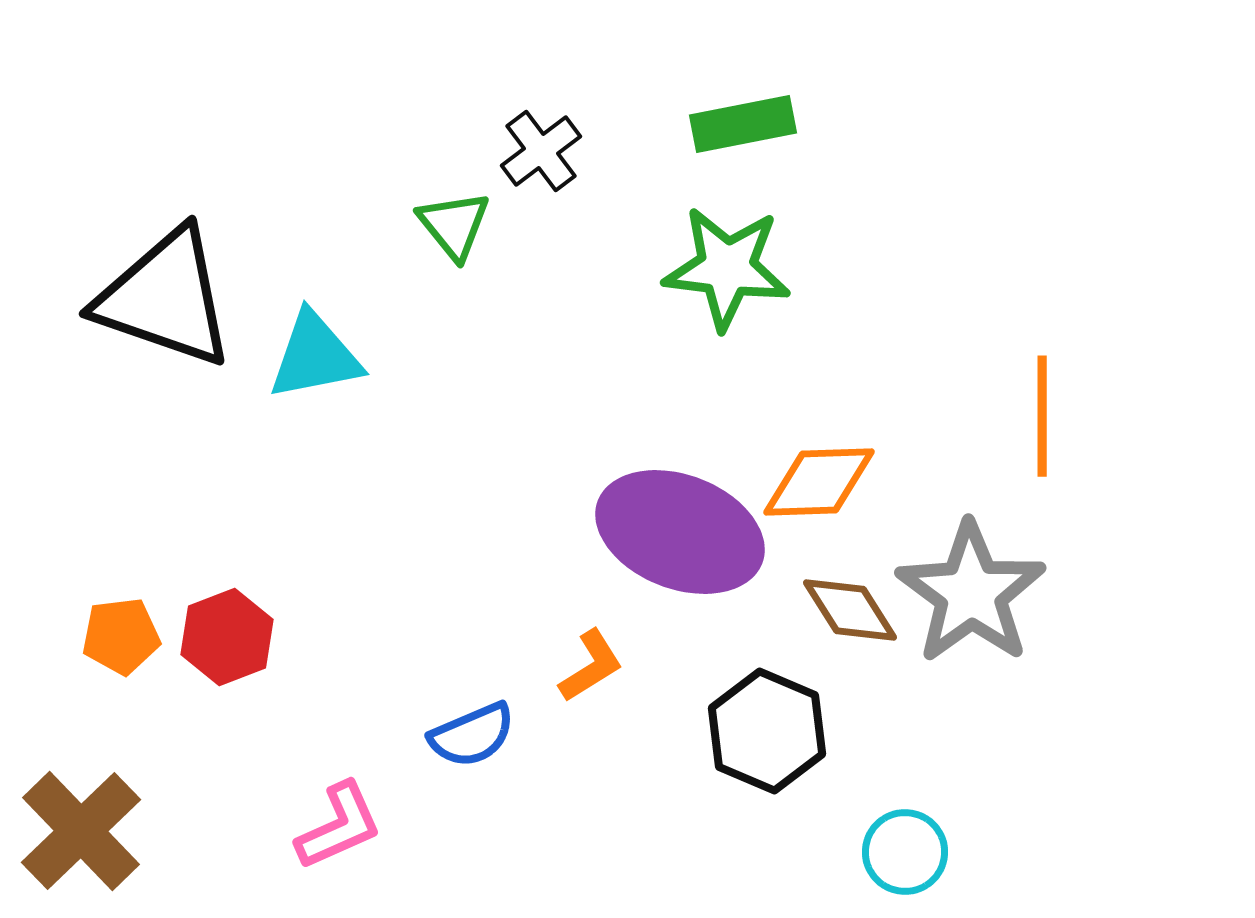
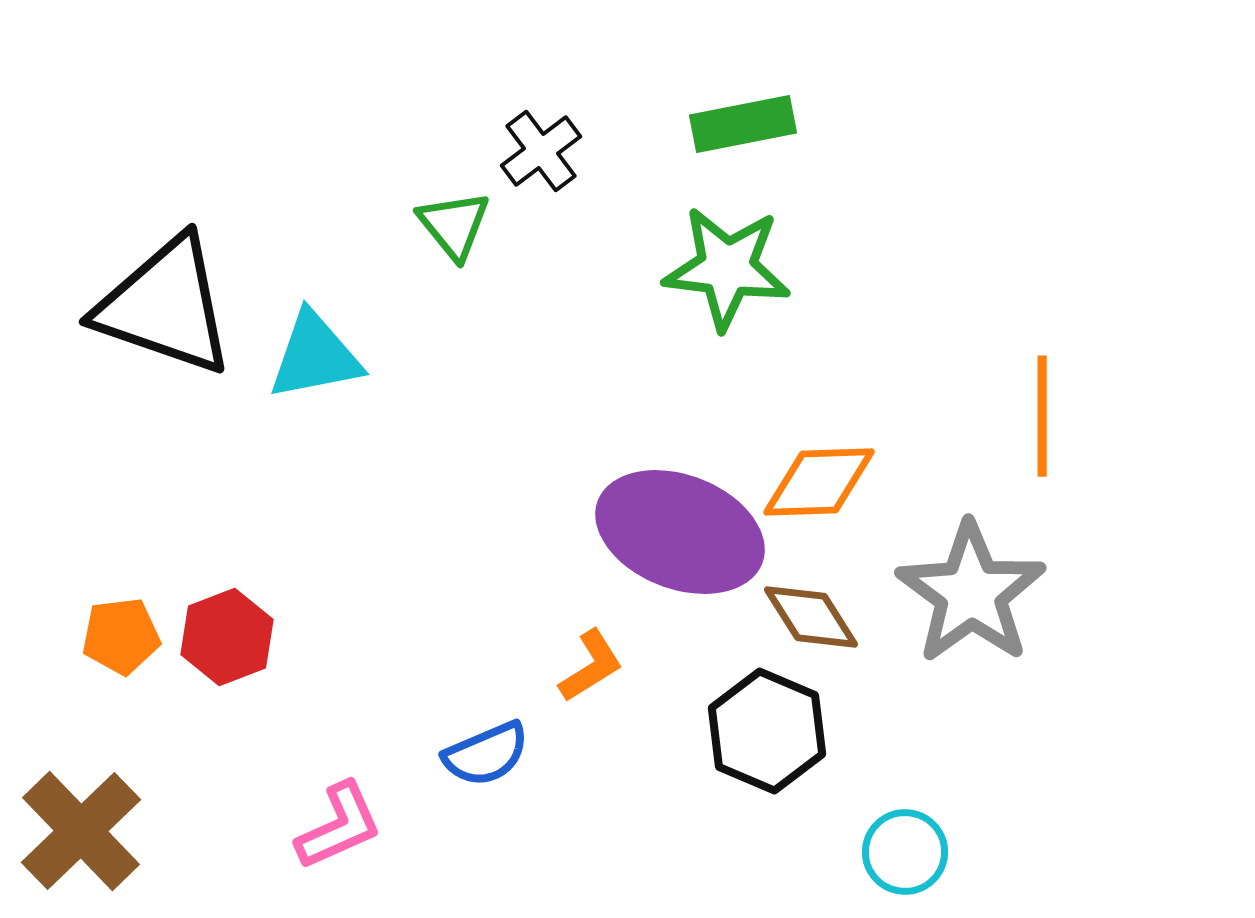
black triangle: moved 8 px down
brown diamond: moved 39 px left, 7 px down
blue semicircle: moved 14 px right, 19 px down
